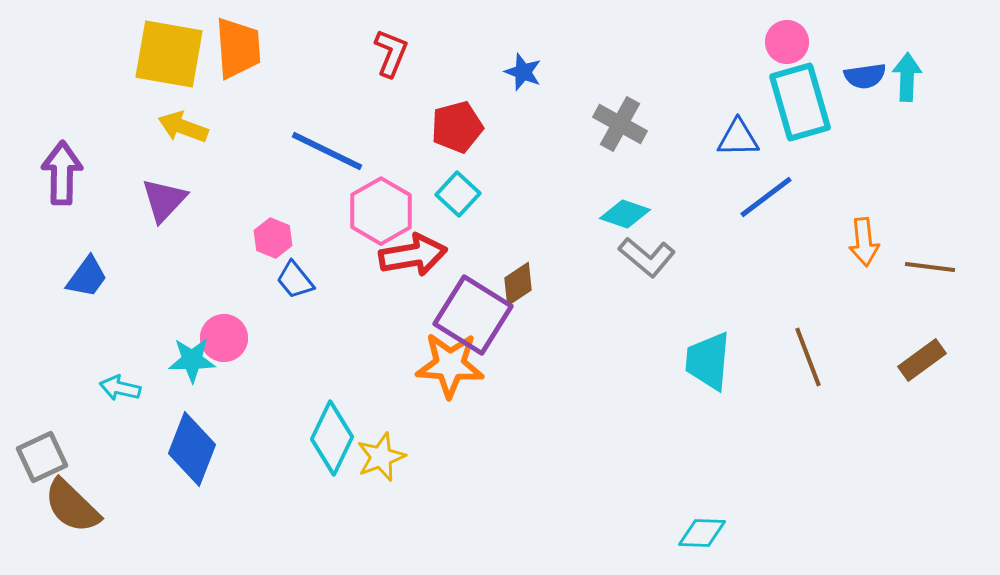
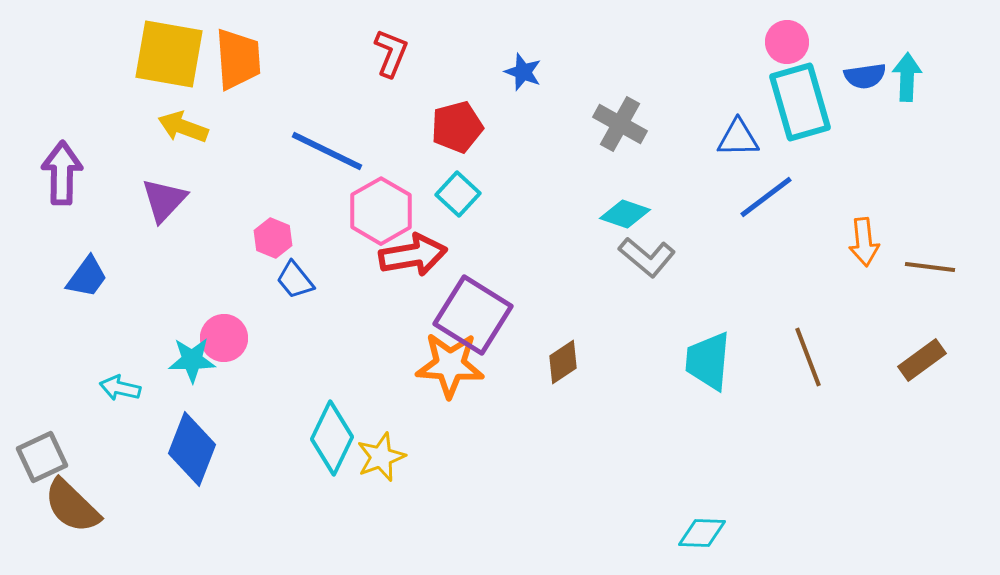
orange trapezoid at (238, 48): moved 11 px down
brown diamond at (518, 284): moved 45 px right, 78 px down
